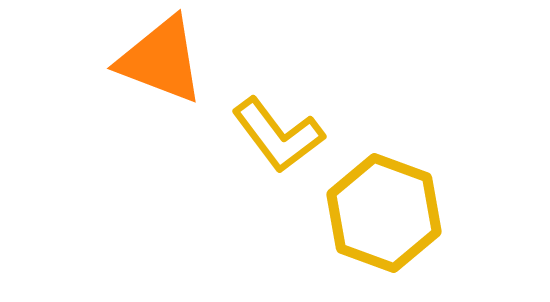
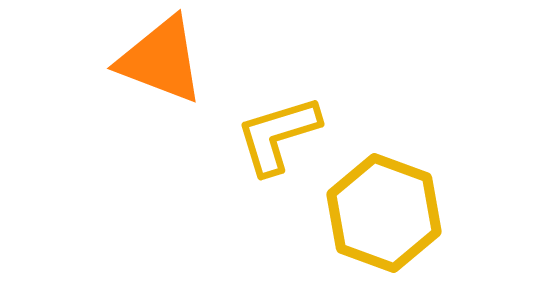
yellow L-shape: rotated 110 degrees clockwise
